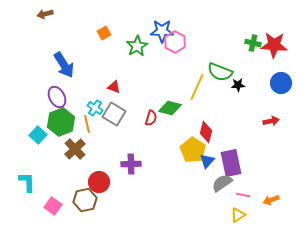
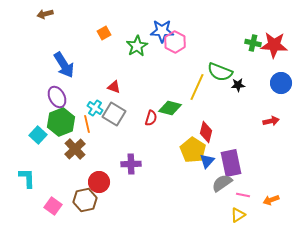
cyan L-shape: moved 4 px up
